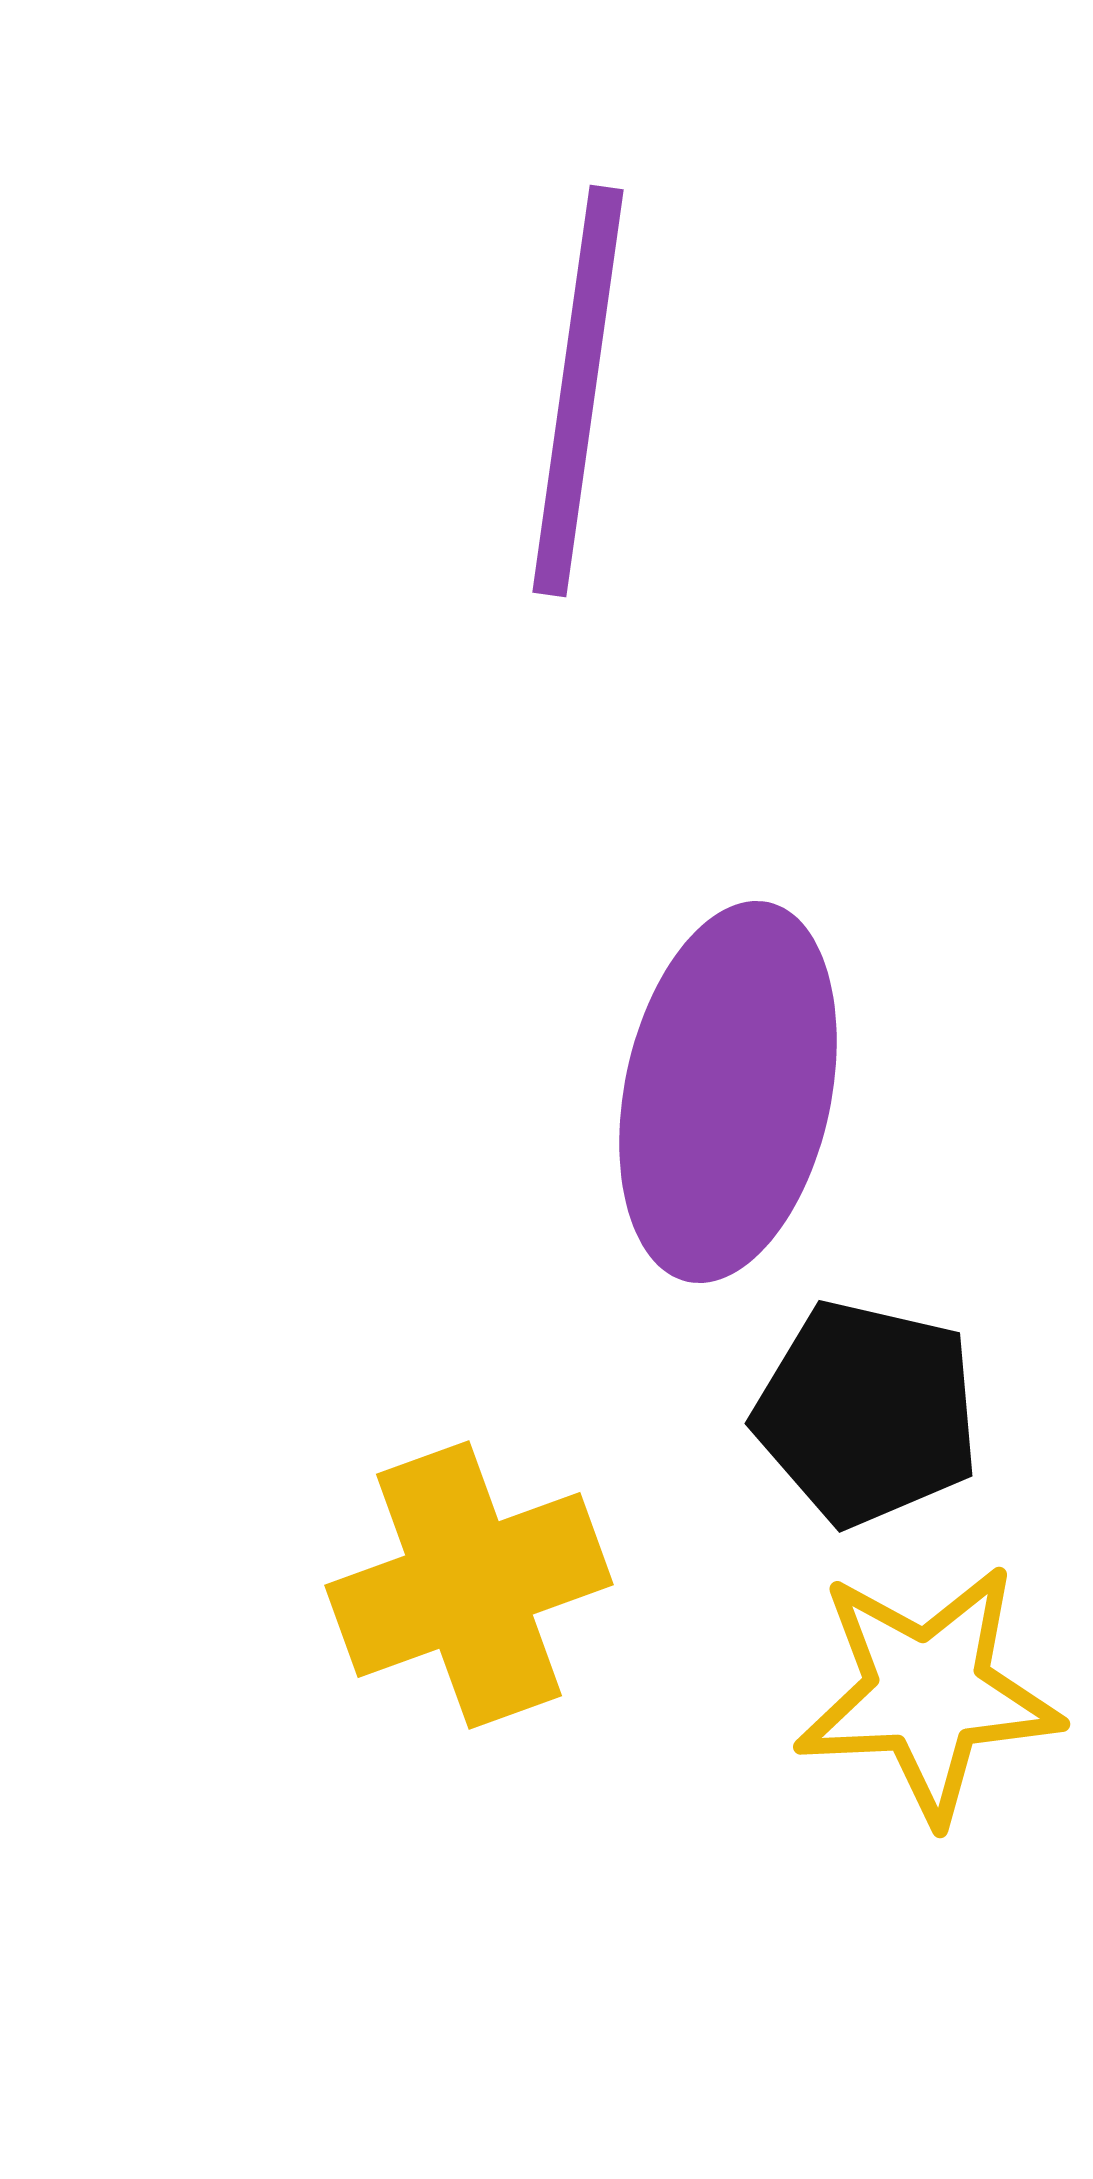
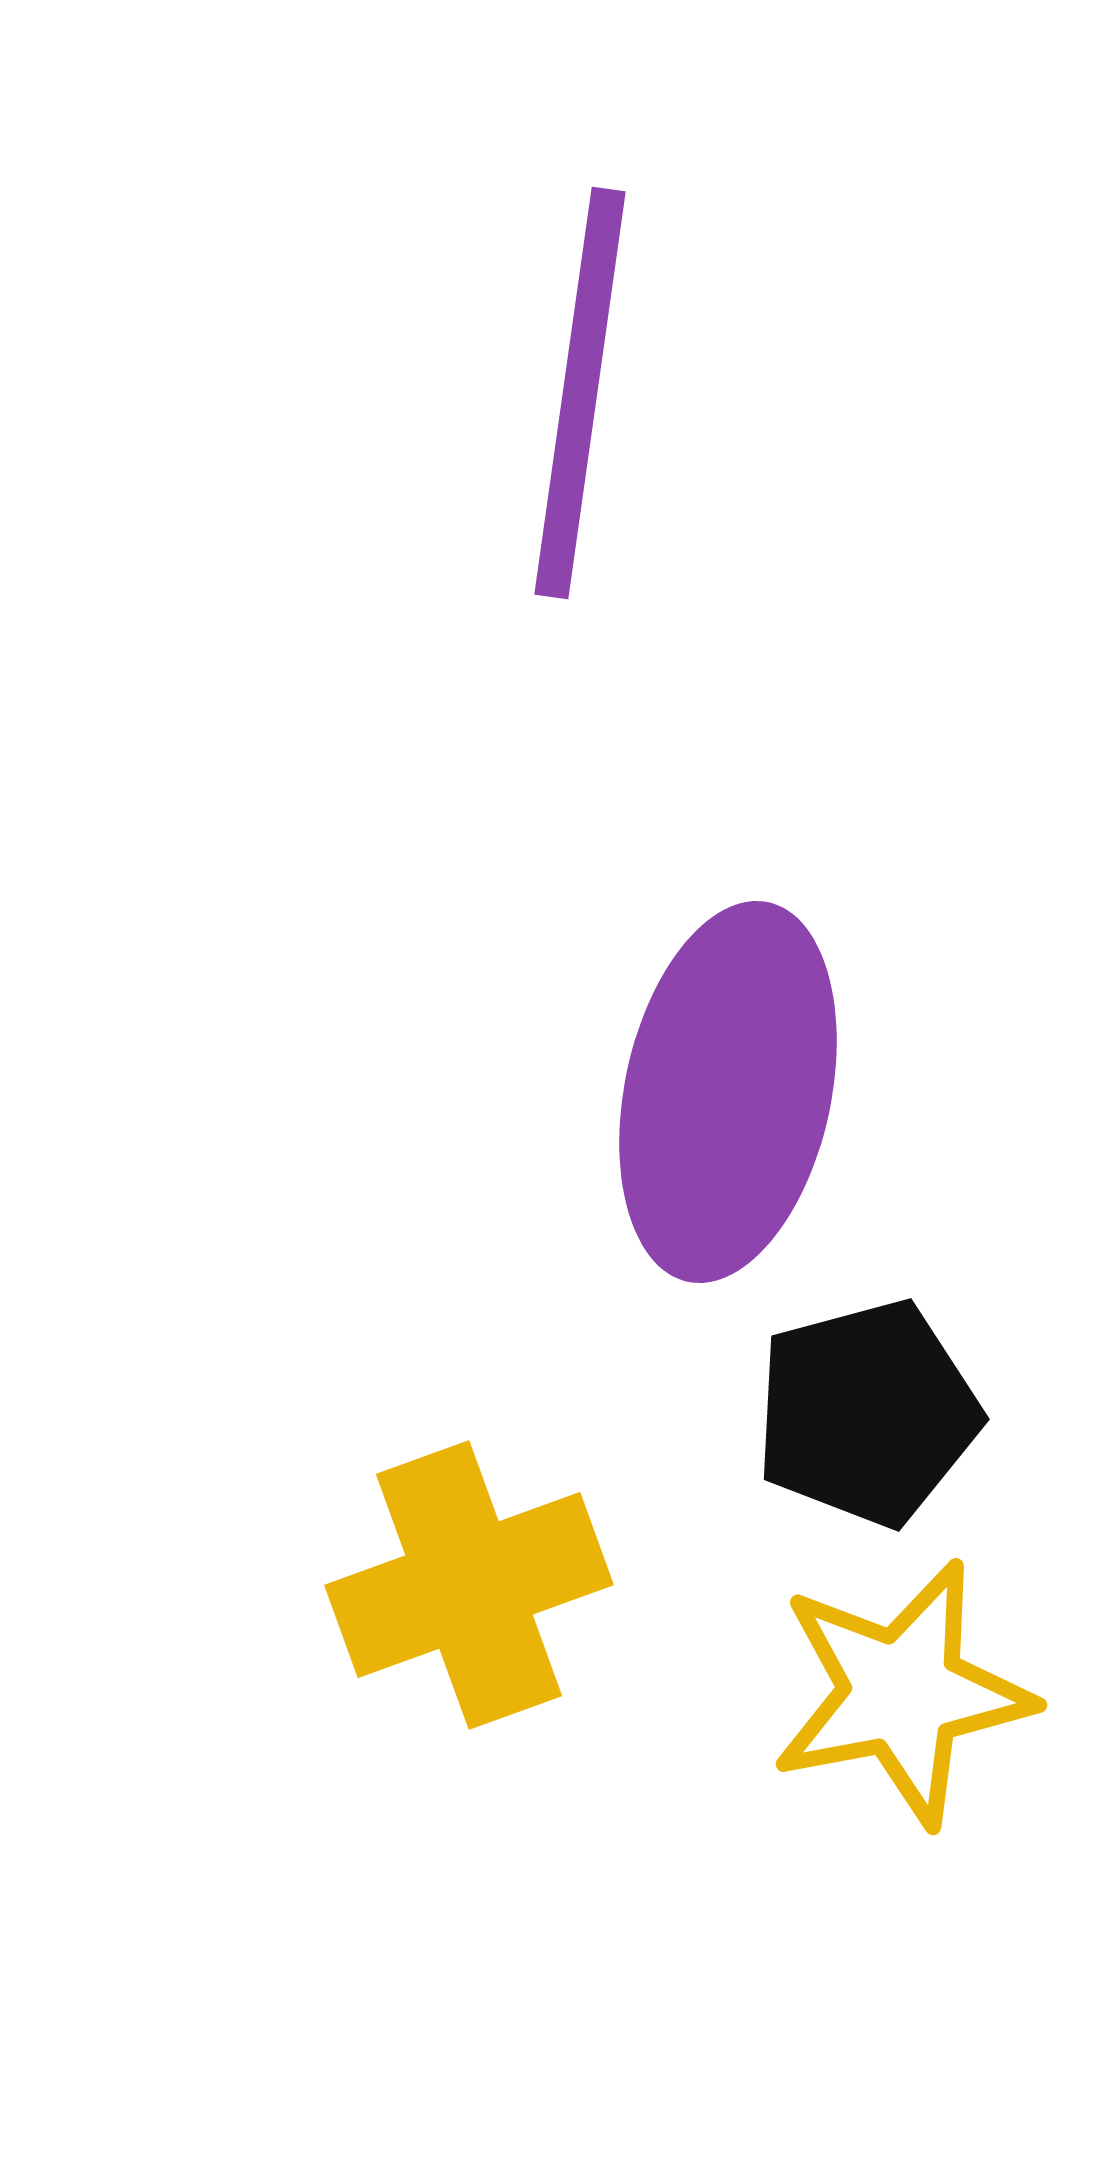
purple line: moved 2 px right, 2 px down
black pentagon: rotated 28 degrees counterclockwise
yellow star: moved 26 px left; rotated 8 degrees counterclockwise
